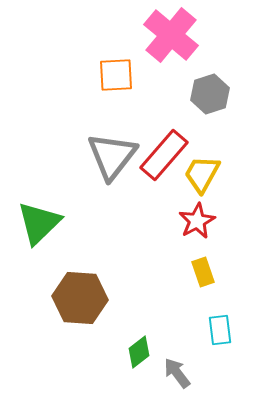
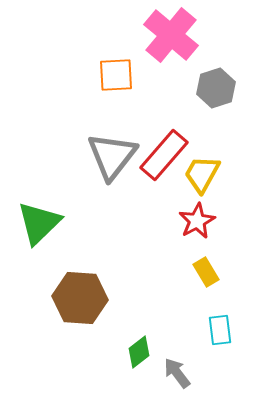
gray hexagon: moved 6 px right, 6 px up
yellow rectangle: moved 3 px right; rotated 12 degrees counterclockwise
